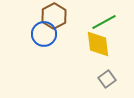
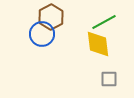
brown hexagon: moved 3 px left, 1 px down
blue circle: moved 2 px left
gray square: moved 2 px right; rotated 36 degrees clockwise
